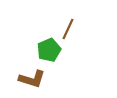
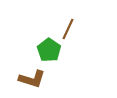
green pentagon: rotated 15 degrees counterclockwise
